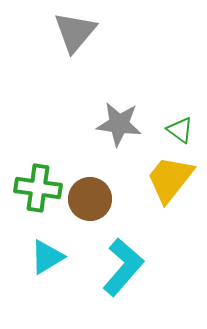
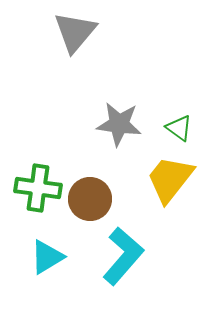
green triangle: moved 1 px left, 2 px up
cyan L-shape: moved 11 px up
